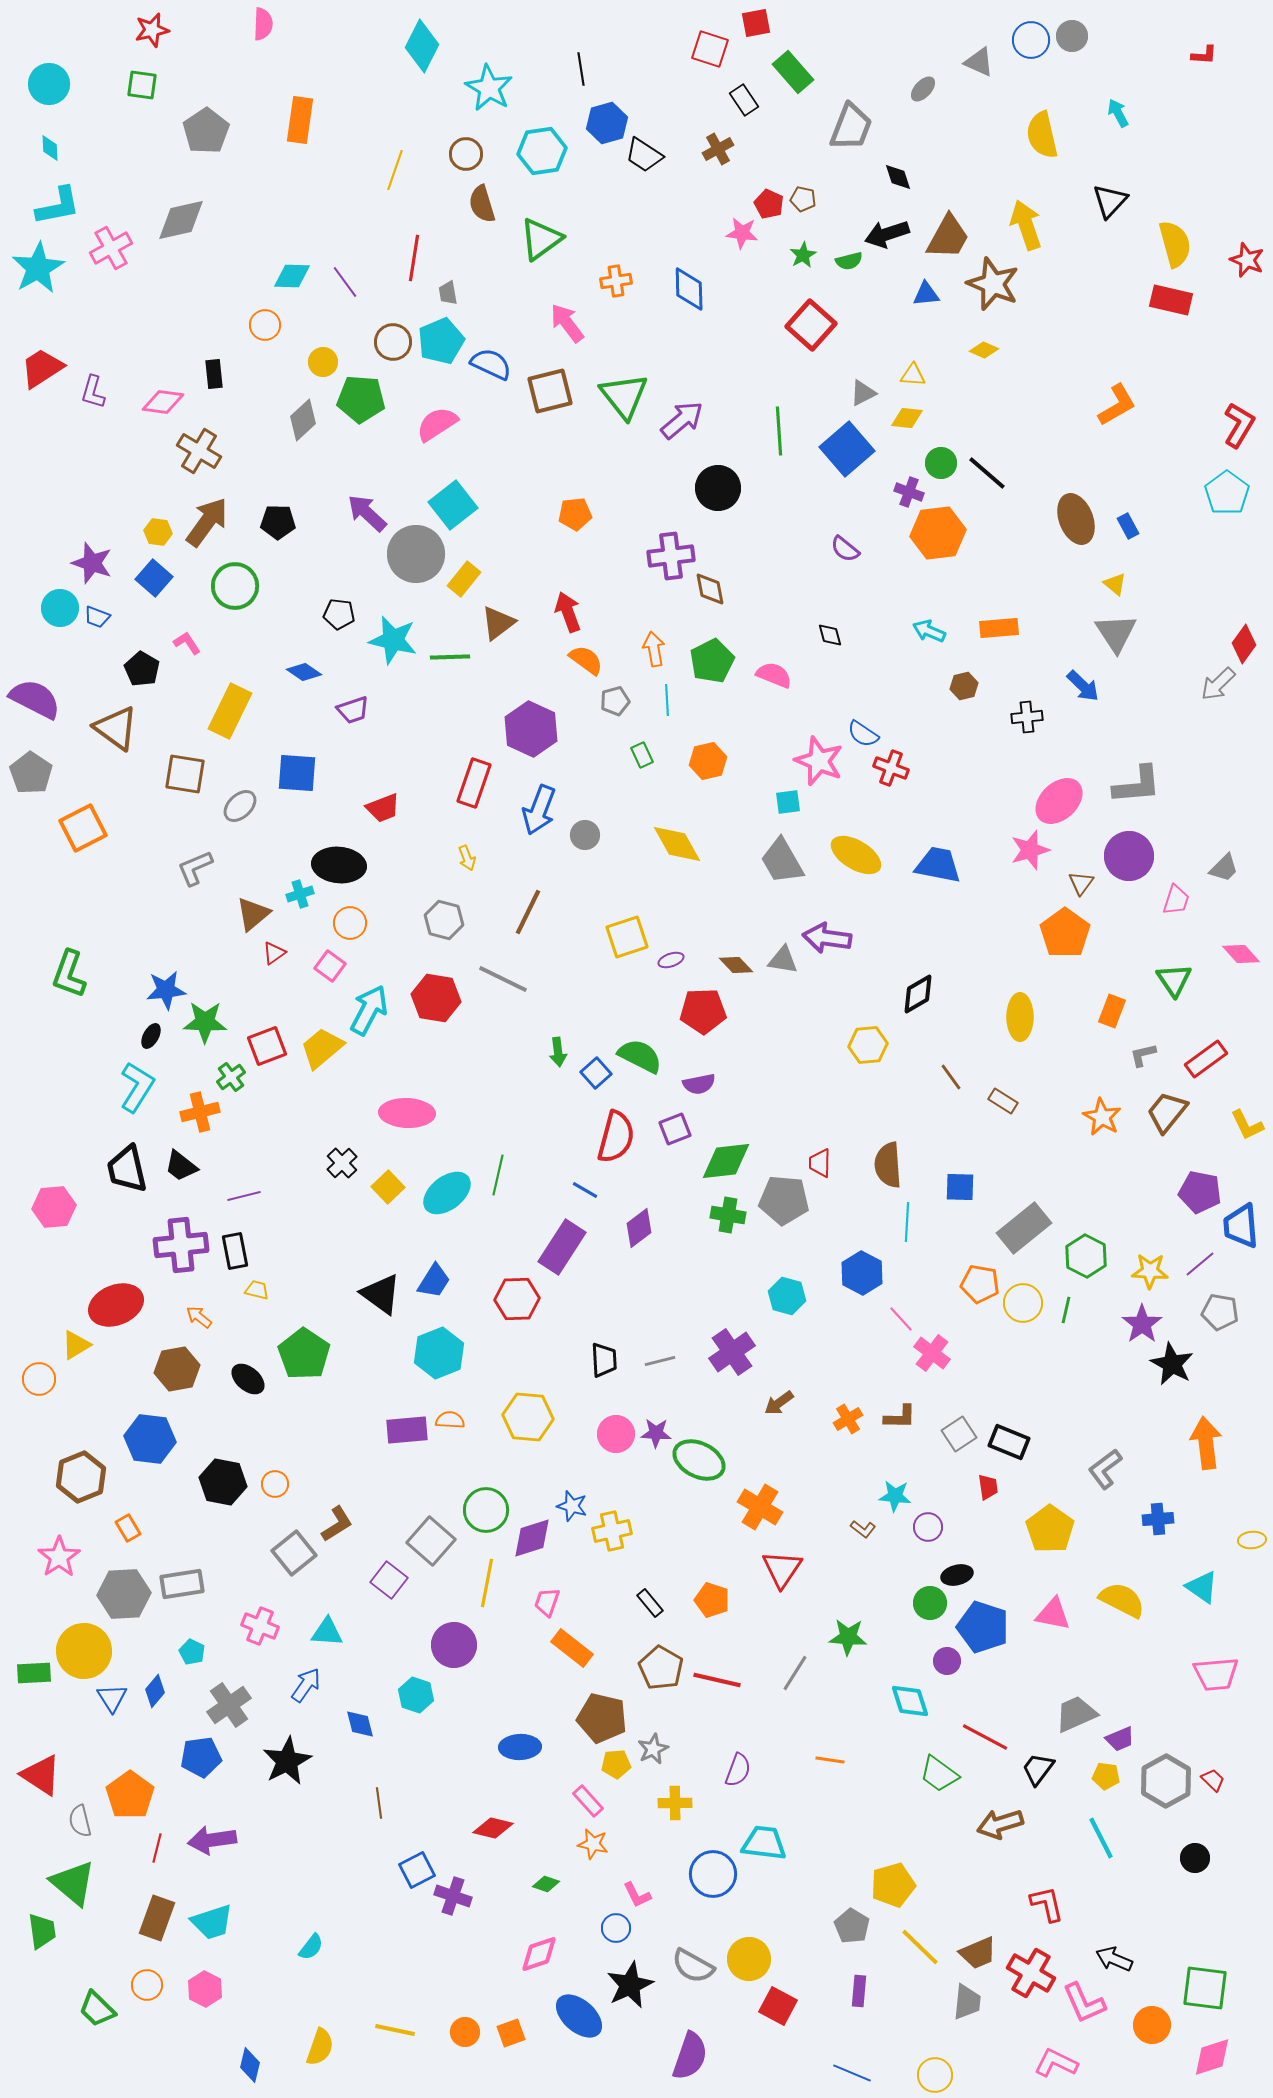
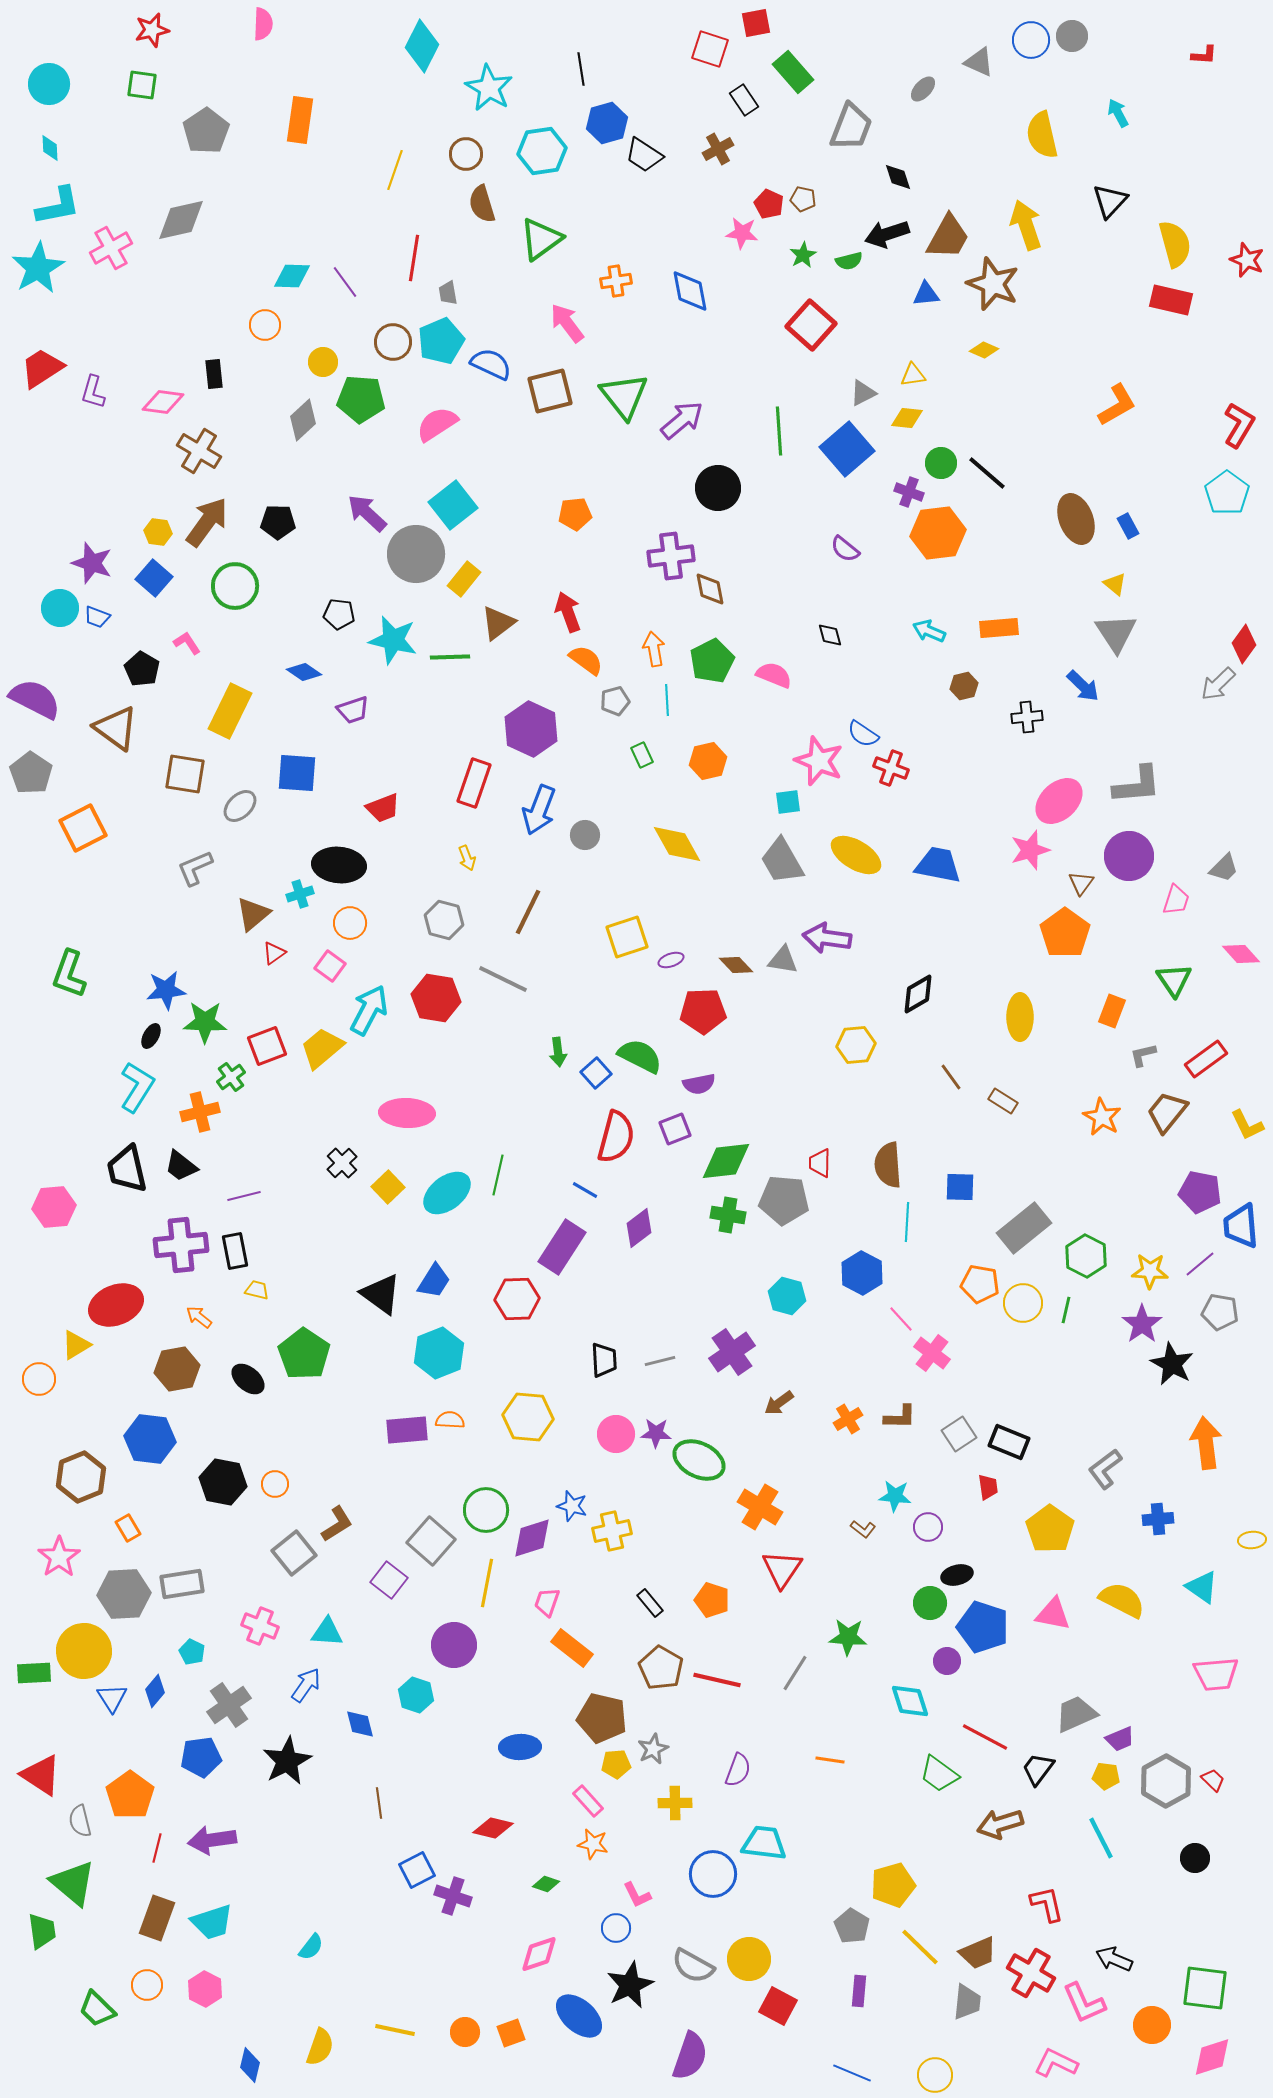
blue diamond at (689, 289): moved 1 px right, 2 px down; rotated 9 degrees counterclockwise
yellow triangle at (913, 375): rotated 12 degrees counterclockwise
yellow hexagon at (868, 1045): moved 12 px left
